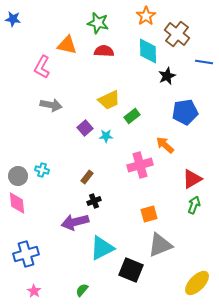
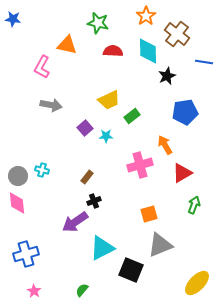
red semicircle: moved 9 px right
orange arrow: rotated 18 degrees clockwise
red triangle: moved 10 px left, 6 px up
purple arrow: rotated 20 degrees counterclockwise
